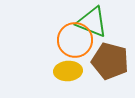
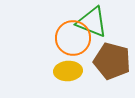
orange circle: moved 2 px left, 2 px up
brown pentagon: moved 2 px right
